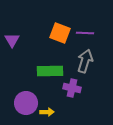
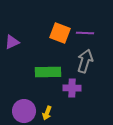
purple triangle: moved 2 px down; rotated 35 degrees clockwise
green rectangle: moved 2 px left, 1 px down
purple cross: rotated 12 degrees counterclockwise
purple circle: moved 2 px left, 8 px down
yellow arrow: moved 1 px down; rotated 112 degrees clockwise
